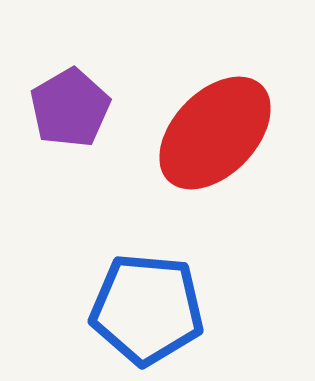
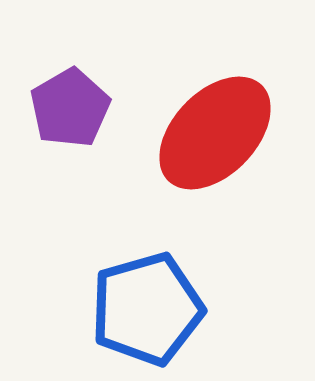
blue pentagon: rotated 21 degrees counterclockwise
